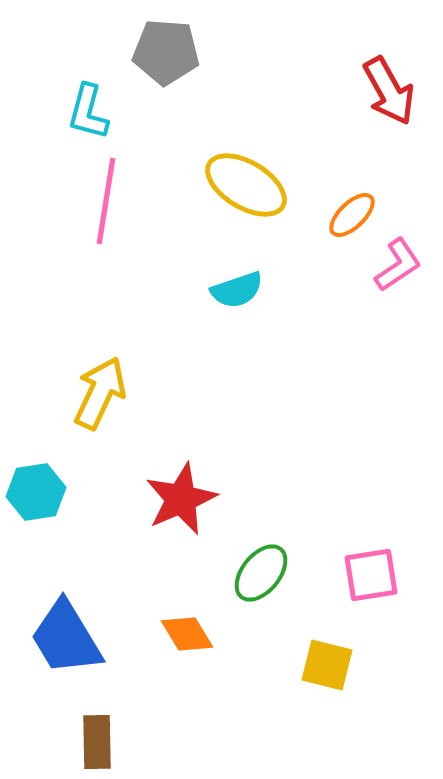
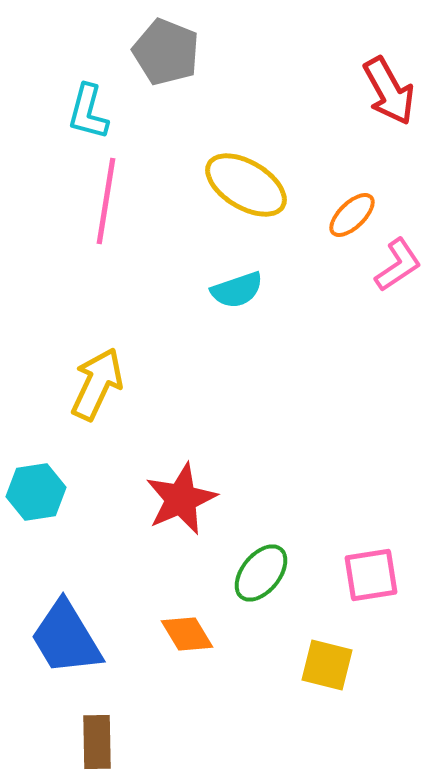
gray pentagon: rotated 18 degrees clockwise
yellow arrow: moved 3 px left, 9 px up
